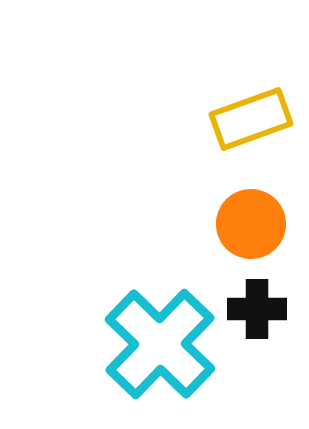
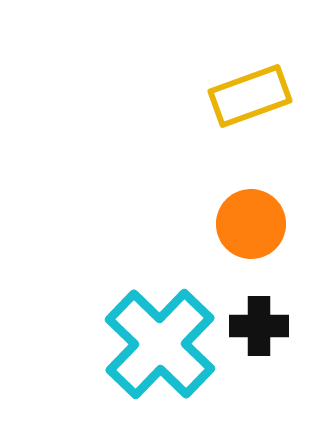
yellow rectangle: moved 1 px left, 23 px up
black cross: moved 2 px right, 17 px down
